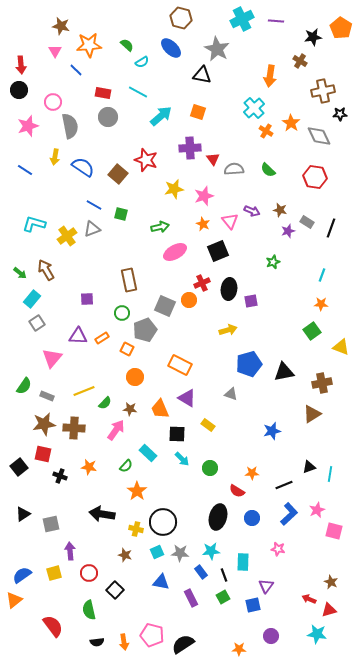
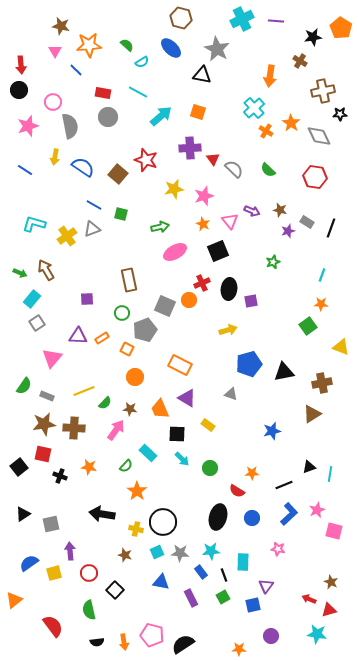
gray semicircle at (234, 169): rotated 48 degrees clockwise
green arrow at (20, 273): rotated 16 degrees counterclockwise
green square at (312, 331): moved 4 px left, 5 px up
blue semicircle at (22, 575): moved 7 px right, 12 px up
